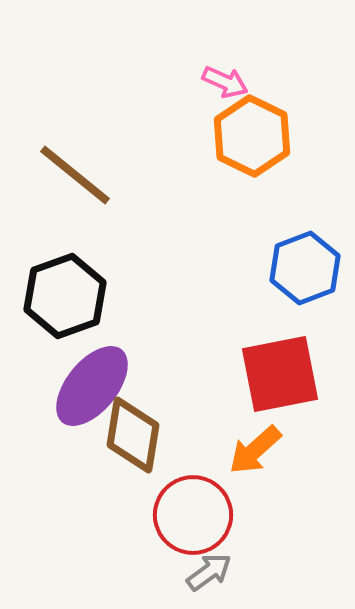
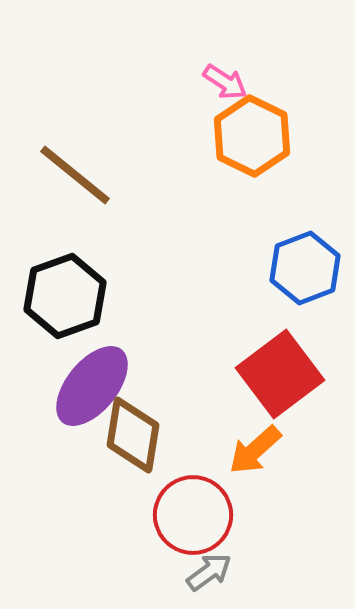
pink arrow: rotated 9 degrees clockwise
red square: rotated 26 degrees counterclockwise
